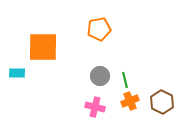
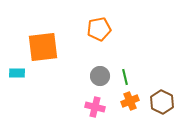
orange square: rotated 8 degrees counterclockwise
green line: moved 3 px up
